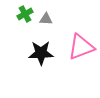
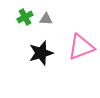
green cross: moved 3 px down
black star: rotated 15 degrees counterclockwise
